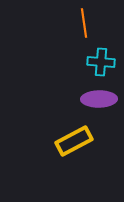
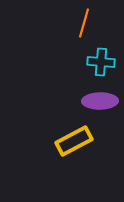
orange line: rotated 24 degrees clockwise
purple ellipse: moved 1 px right, 2 px down
